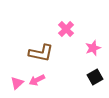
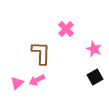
pink star: moved 1 px right, 1 px down; rotated 28 degrees counterclockwise
brown L-shape: rotated 100 degrees counterclockwise
